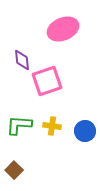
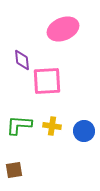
pink square: rotated 16 degrees clockwise
blue circle: moved 1 px left
brown square: rotated 36 degrees clockwise
